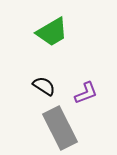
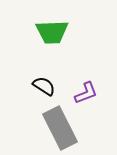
green trapezoid: rotated 28 degrees clockwise
